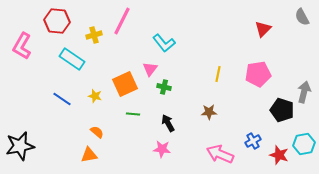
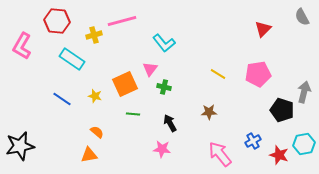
pink line: rotated 48 degrees clockwise
yellow line: rotated 70 degrees counterclockwise
black arrow: moved 2 px right
pink arrow: rotated 28 degrees clockwise
